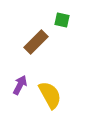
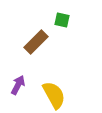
purple arrow: moved 2 px left
yellow semicircle: moved 4 px right
